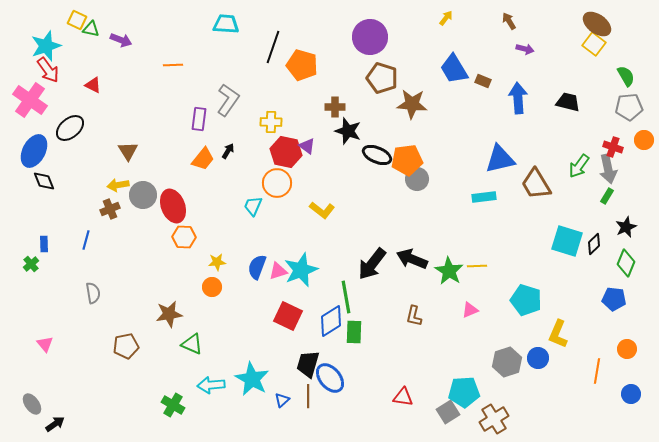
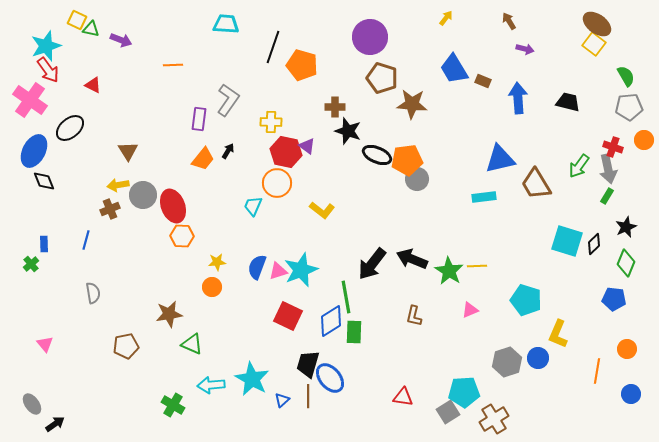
orange hexagon at (184, 237): moved 2 px left, 1 px up
